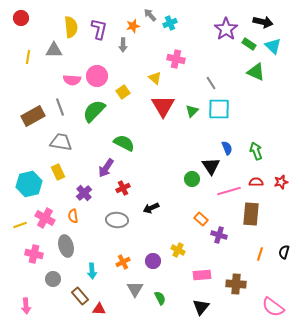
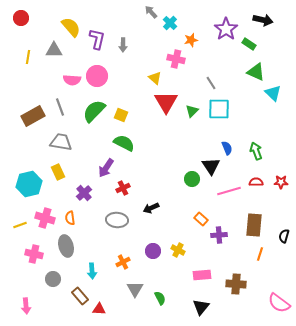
gray arrow at (150, 15): moved 1 px right, 3 px up
black arrow at (263, 22): moved 2 px up
cyan cross at (170, 23): rotated 24 degrees counterclockwise
orange star at (133, 26): moved 58 px right, 14 px down
yellow semicircle at (71, 27): rotated 35 degrees counterclockwise
purple L-shape at (99, 29): moved 2 px left, 10 px down
cyan triangle at (273, 46): moved 47 px down
yellow square at (123, 92): moved 2 px left, 23 px down; rotated 32 degrees counterclockwise
red triangle at (163, 106): moved 3 px right, 4 px up
red star at (281, 182): rotated 16 degrees clockwise
brown rectangle at (251, 214): moved 3 px right, 11 px down
orange semicircle at (73, 216): moved 3 px left, 2 px down
pink cross at (45, 218): rotated 12 degrees counterclockwise
purple cross at (219, 235): rotated 21 degrees counterclockwise
black semicircle at (284, 252): moved 16 px up
purple circle at (153, 261): moved 10 px up
pink semicircle at (273, 307): moved 6 px right, 4 px up
